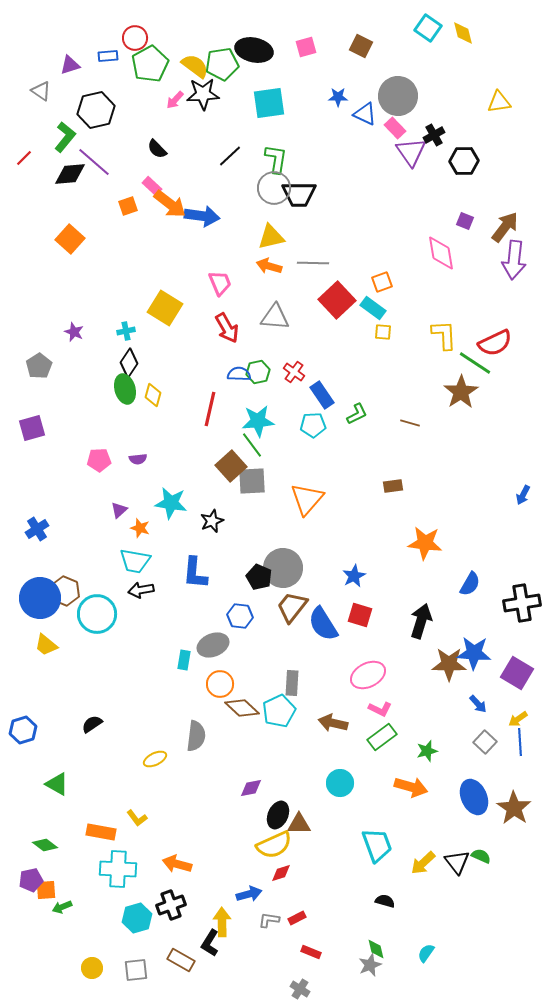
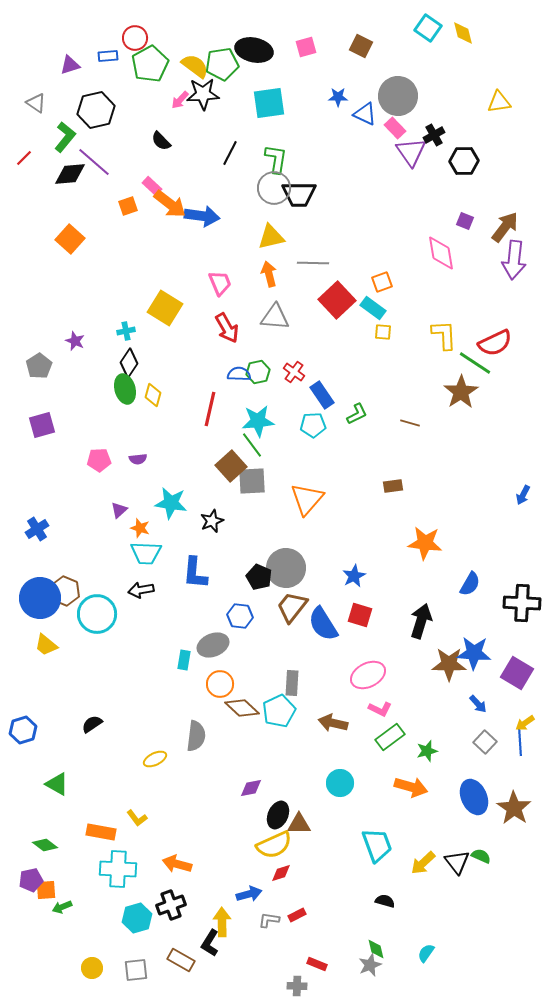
gray triangle at (41, 91): moved 5 px left, 12 px down
pink arrow at (175, 100): moved 5 px right
black semicircle at (157, 149): moved 4 px right, 8 px up
black line at (230, 156): moved 3 px up; rotated 20 degrees counterclockwise
orange arrow at (269, 266): moved 8 px down; rotated 60 degrees clockwise
purple star at (74, 332): moved 1 px right, 9 px down
purple square at (32, 428): moved 10 px right, 3 px up
cyan trapezoid at (135, 561): moved 11 px right, 8 px up; rotated 8 degrees counterclockwise
gray circle at (283, 568): moved 3 px right
black cross at (522, 603): rotated 12 degrees clockwise
yellow arrow at (518, 719): moved 7 px right, 4 px down
green rectangle at (382, 737): moved 8 px right
red rectangle at (297, 918): moved 3 px up
red rectangle at (311, 952): moved 6 px right, 12 px down
gray cross at (300, 989): moved 3 px left, 3 px up; rotated 30 degrees counterclockwise
